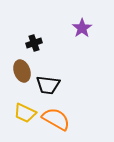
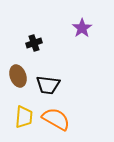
brown ellipse: moved 4 px left, 5 px down
yellow trapezoid: moved 1 px left, 4 px down; rotated 110 degrees counterclockwise
